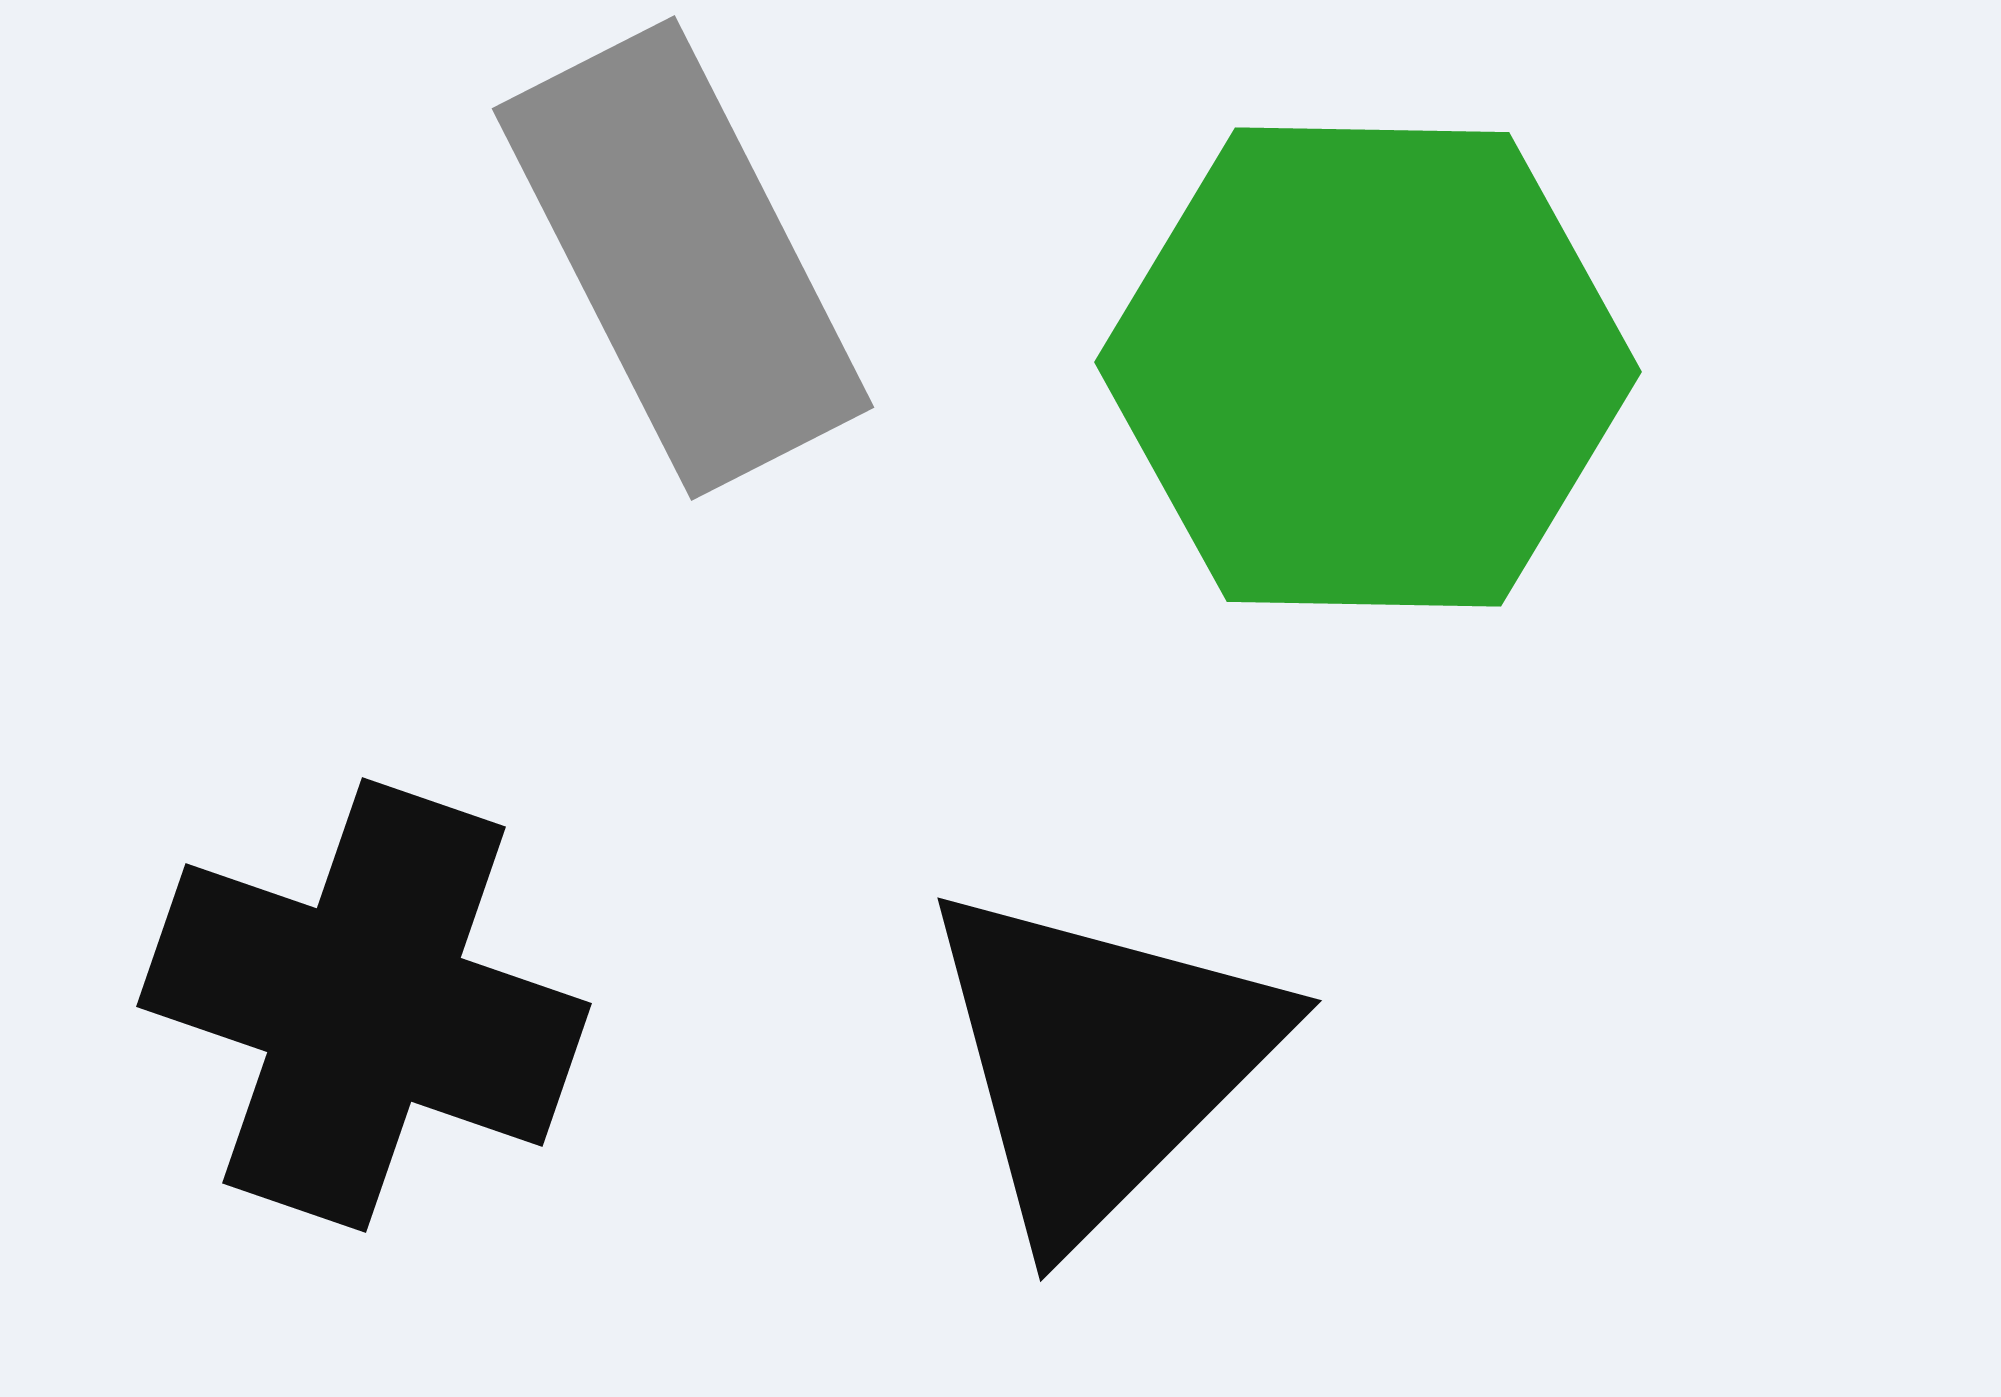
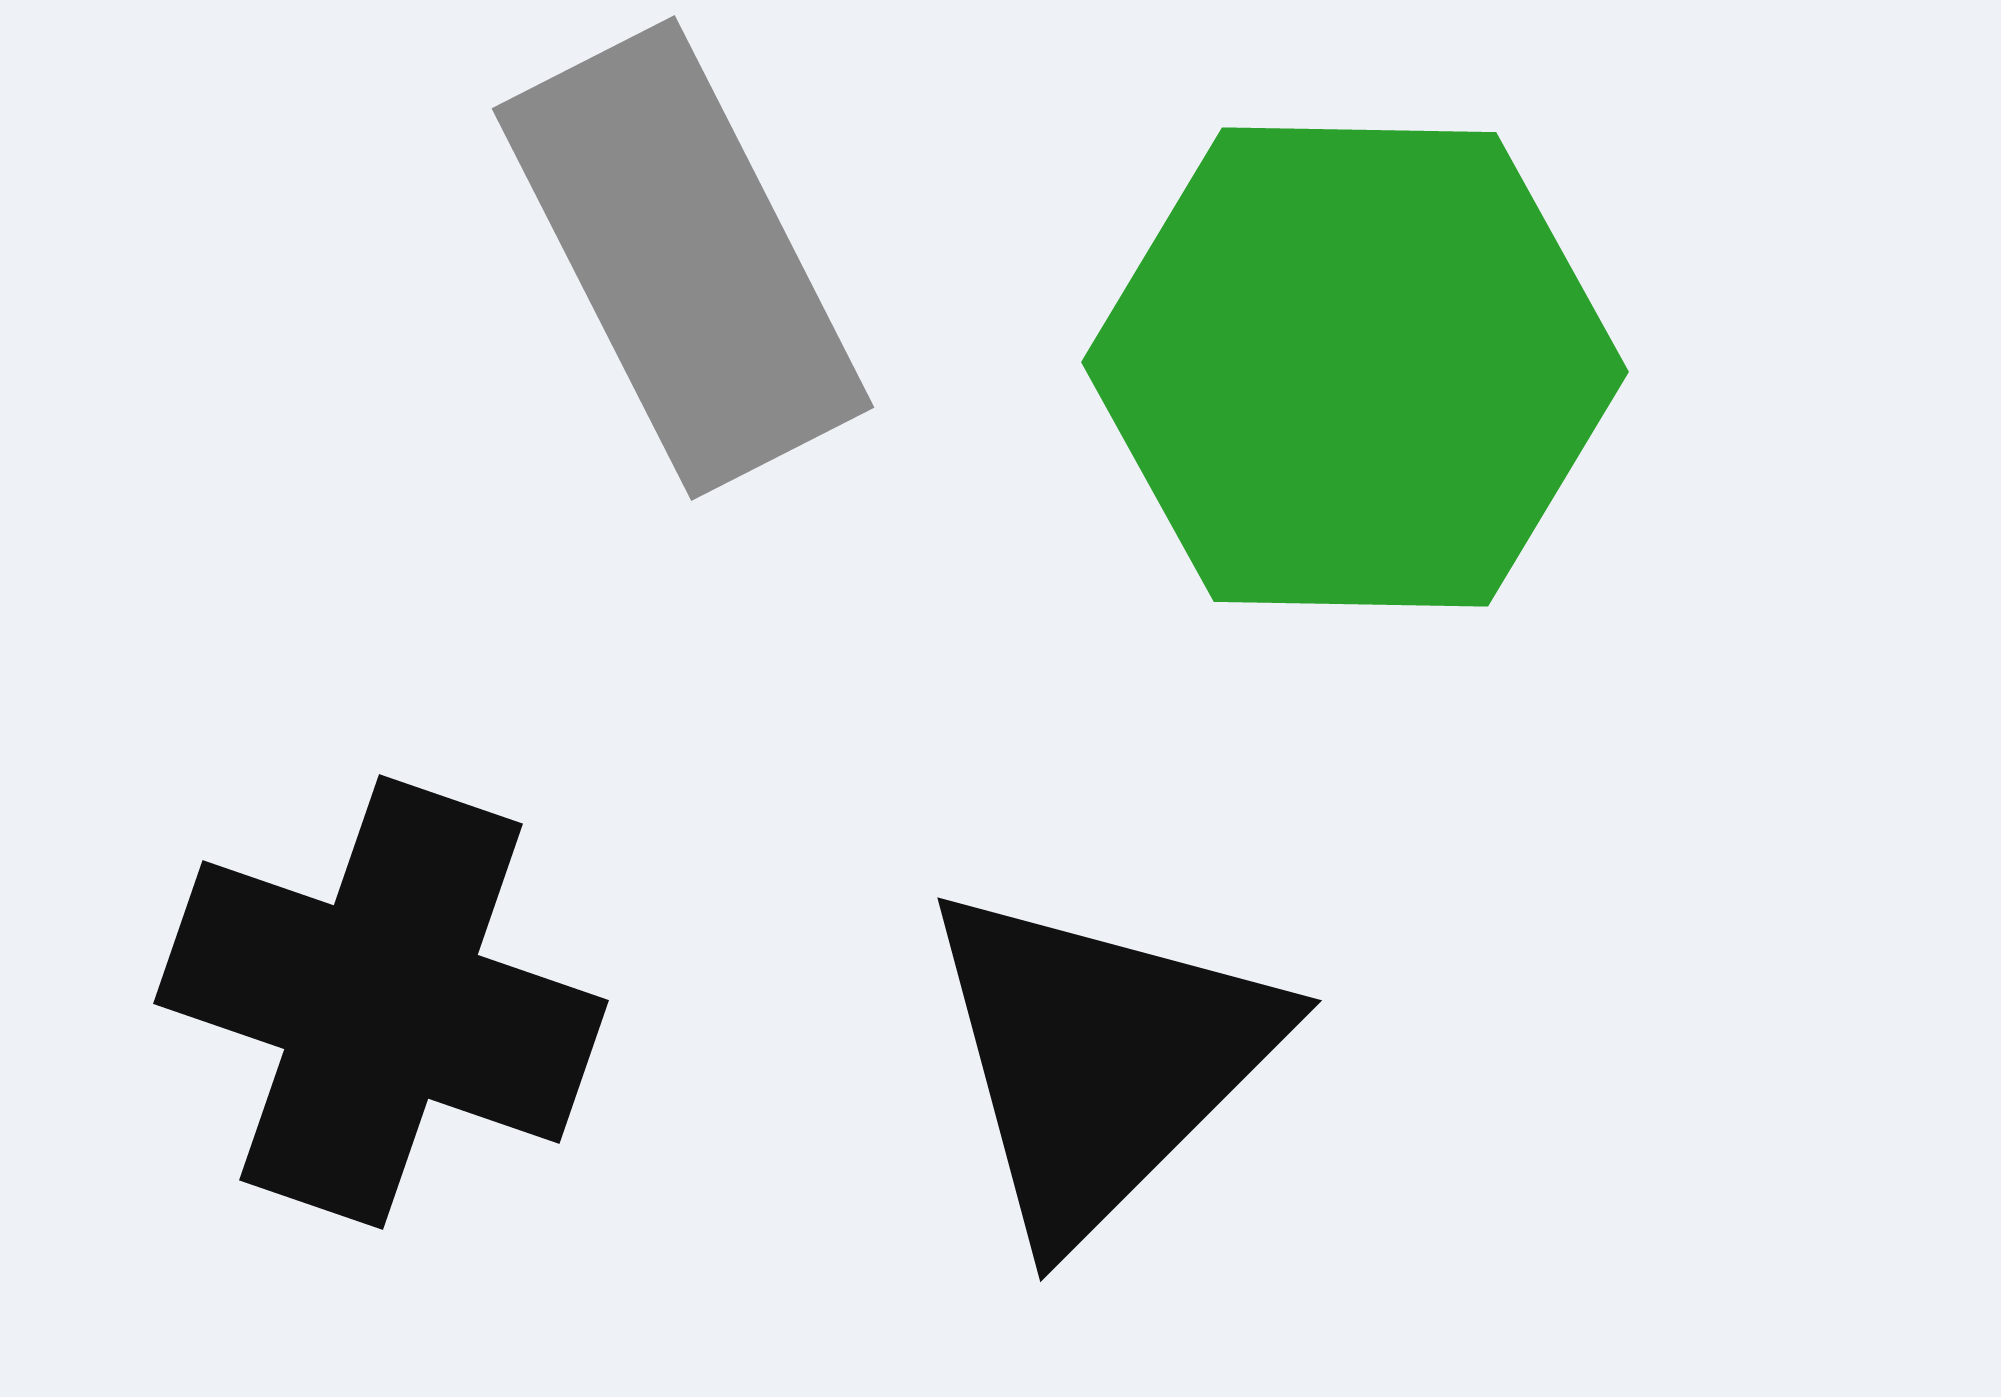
green hexagon: moved 13 px left
black cross: moved 17 px right, 3 px up
